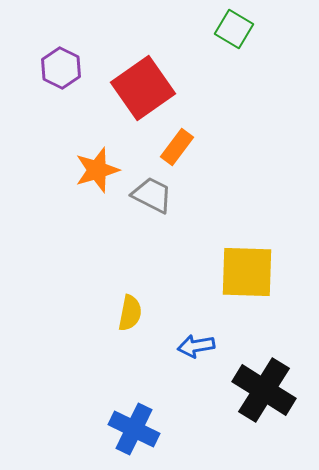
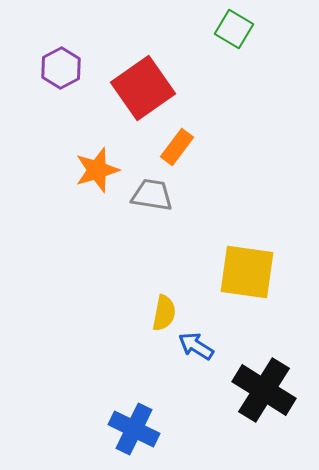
purple hexagon: rotated 6 degrees clockwise
gray trapezoid: rotated 18 degrees counterclockwise
yellow square: rotated 6 degrees clockwise
yellow semicircle: moved 34 px right
blue arrow: rotated 42 degrees clockwise
